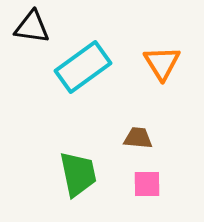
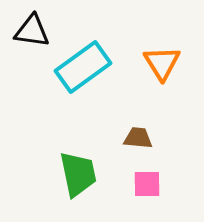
black triangle: moved 4 px down
